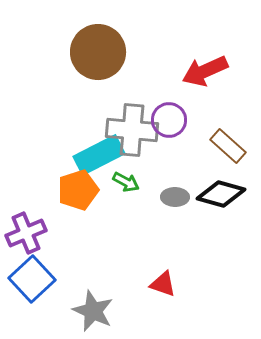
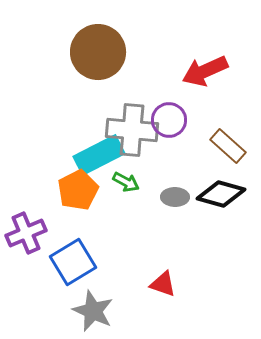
orange pentagon: rotated 9 degrees counterclockwise
blue square: moved 41 px right, 17 px up; rotated 12 degrees clockwise
